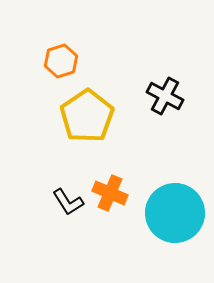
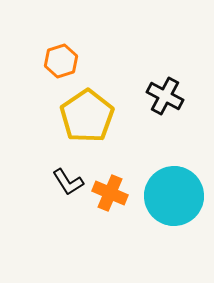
black L-shape: moved 20 px up
cyan circle: moved 1 px left, 17 px up
